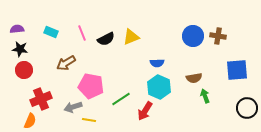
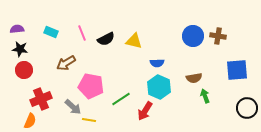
yellow triangle: moved 3 px right, 4 px down; rotated 36 degrees clockwise
gray arrow: rotated 120 degrees counterclockwise
